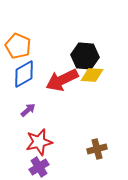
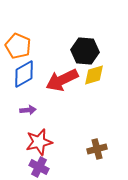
black hexagon: moved 5 px up
yellow diamond: moved 2 px right; rotated 20 degrees counterclockwise
purple arrow: rotated 35 degrees clockwise
purple cross: rotated 30 degrees counterclockwise
